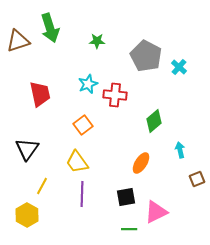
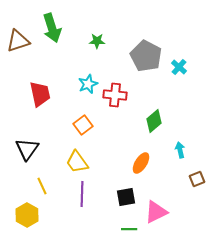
green arrow: moved 2 px right
yellow line: rotated 54 degrees counterclockwise
